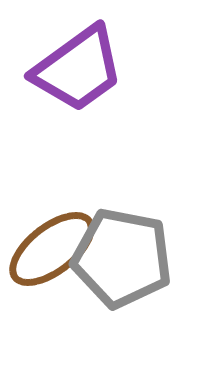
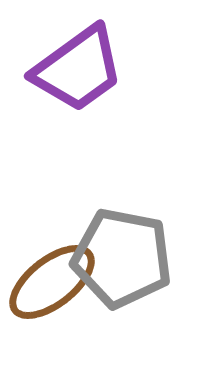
brown ellipse: moved 33 px down
